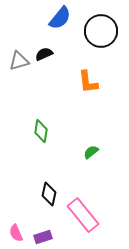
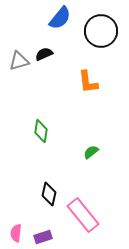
pink semicircle: rotated 30 degrees clockwise
